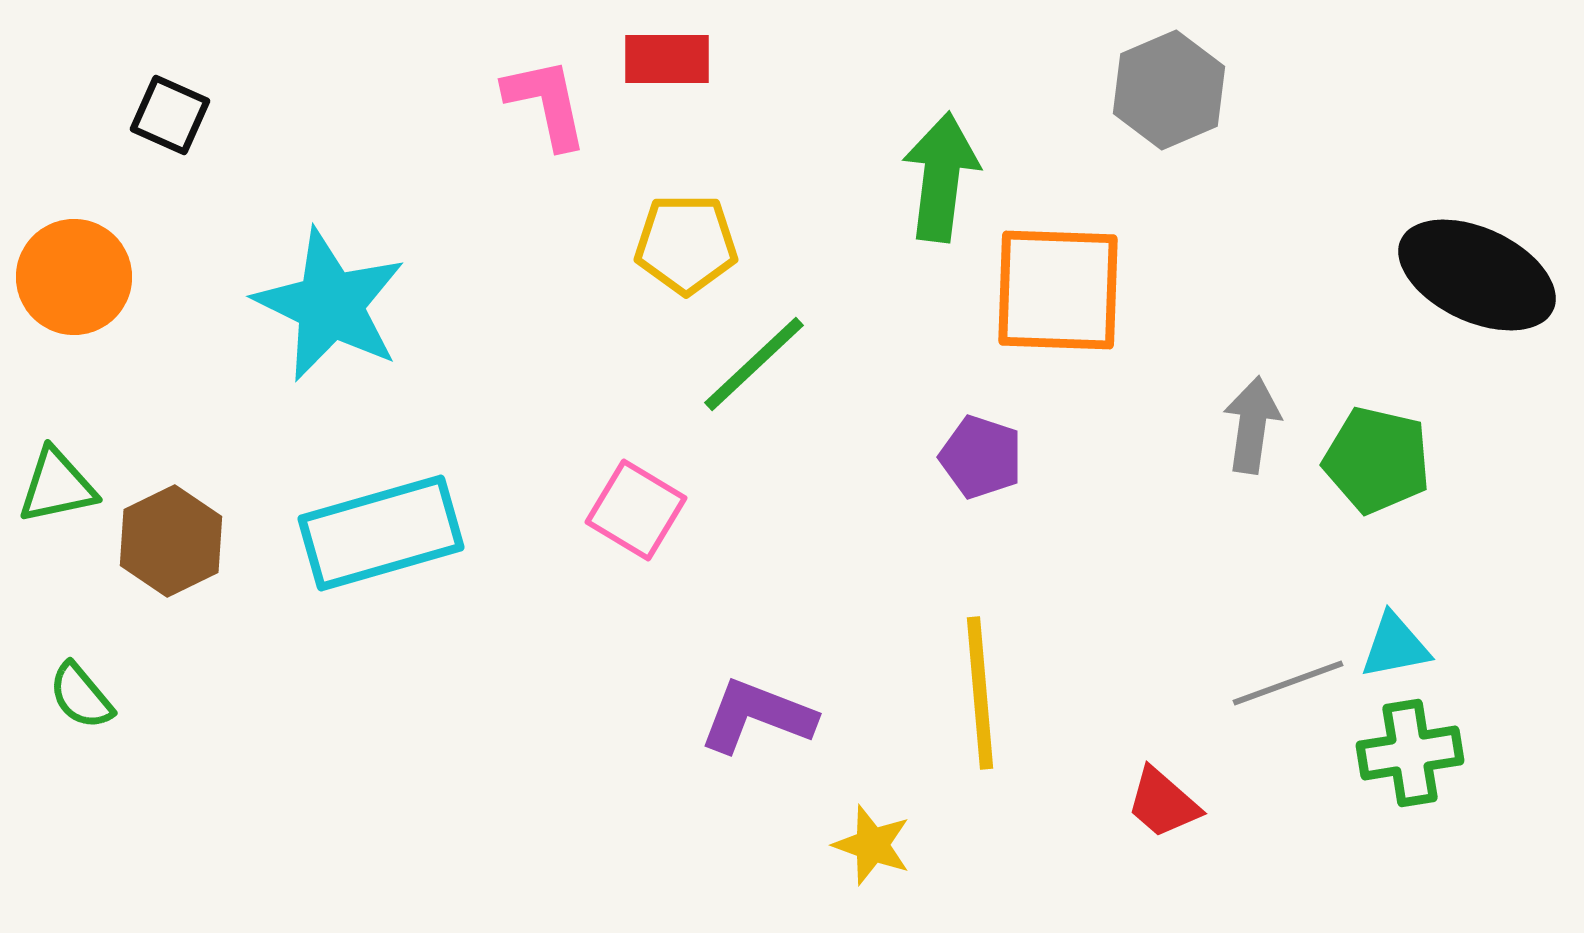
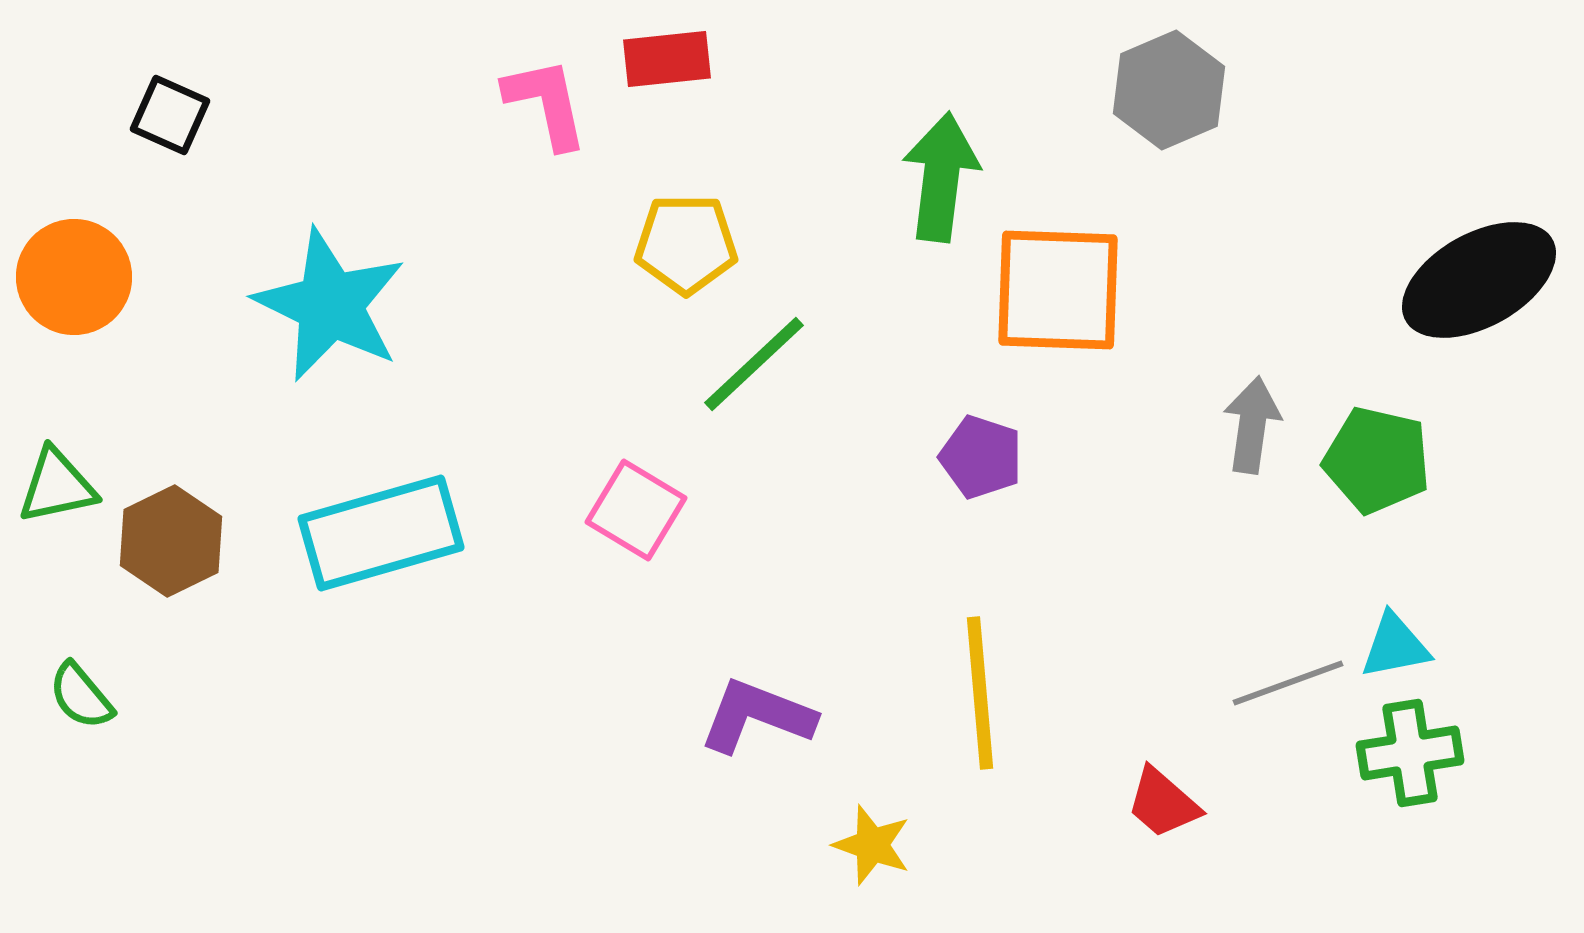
red rectangle: rotated 6 degrees counterclockwise
black ellipse: moved 2 px right, 5 px down; rotated 54 degrees counterclockwise
